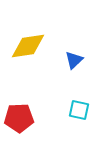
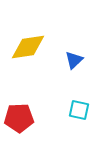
yellow diamond: moved 1 px down
